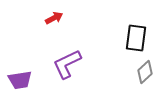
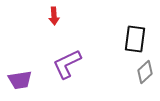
red arrow: moved 2 px up; rotated 114 degrees clockwise
black rectangle: moved 1 px left, 1 px down
